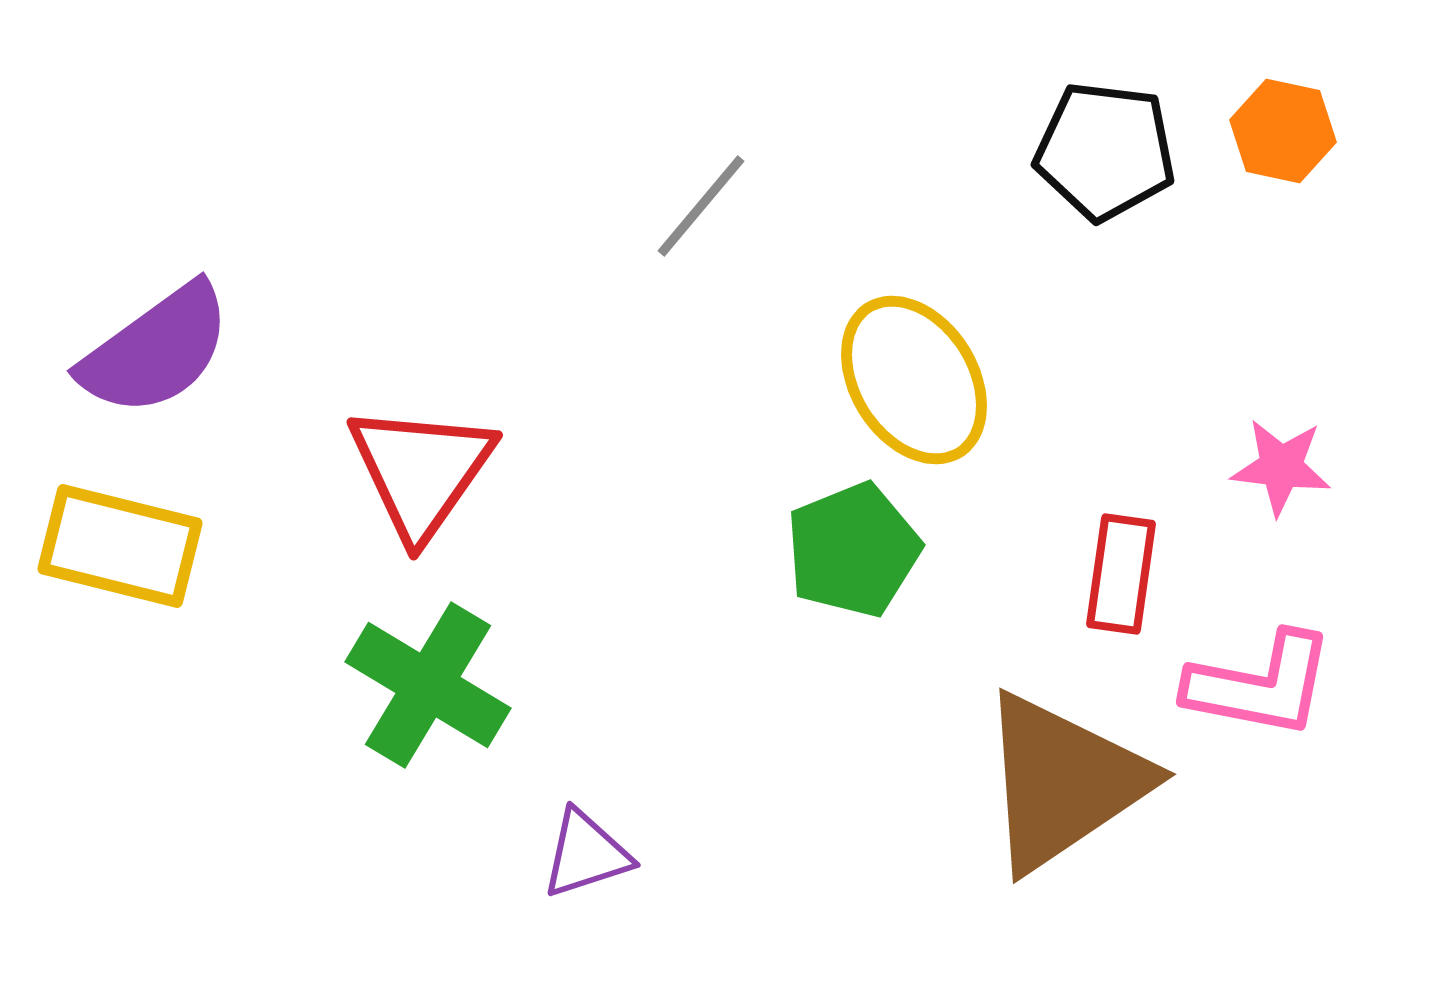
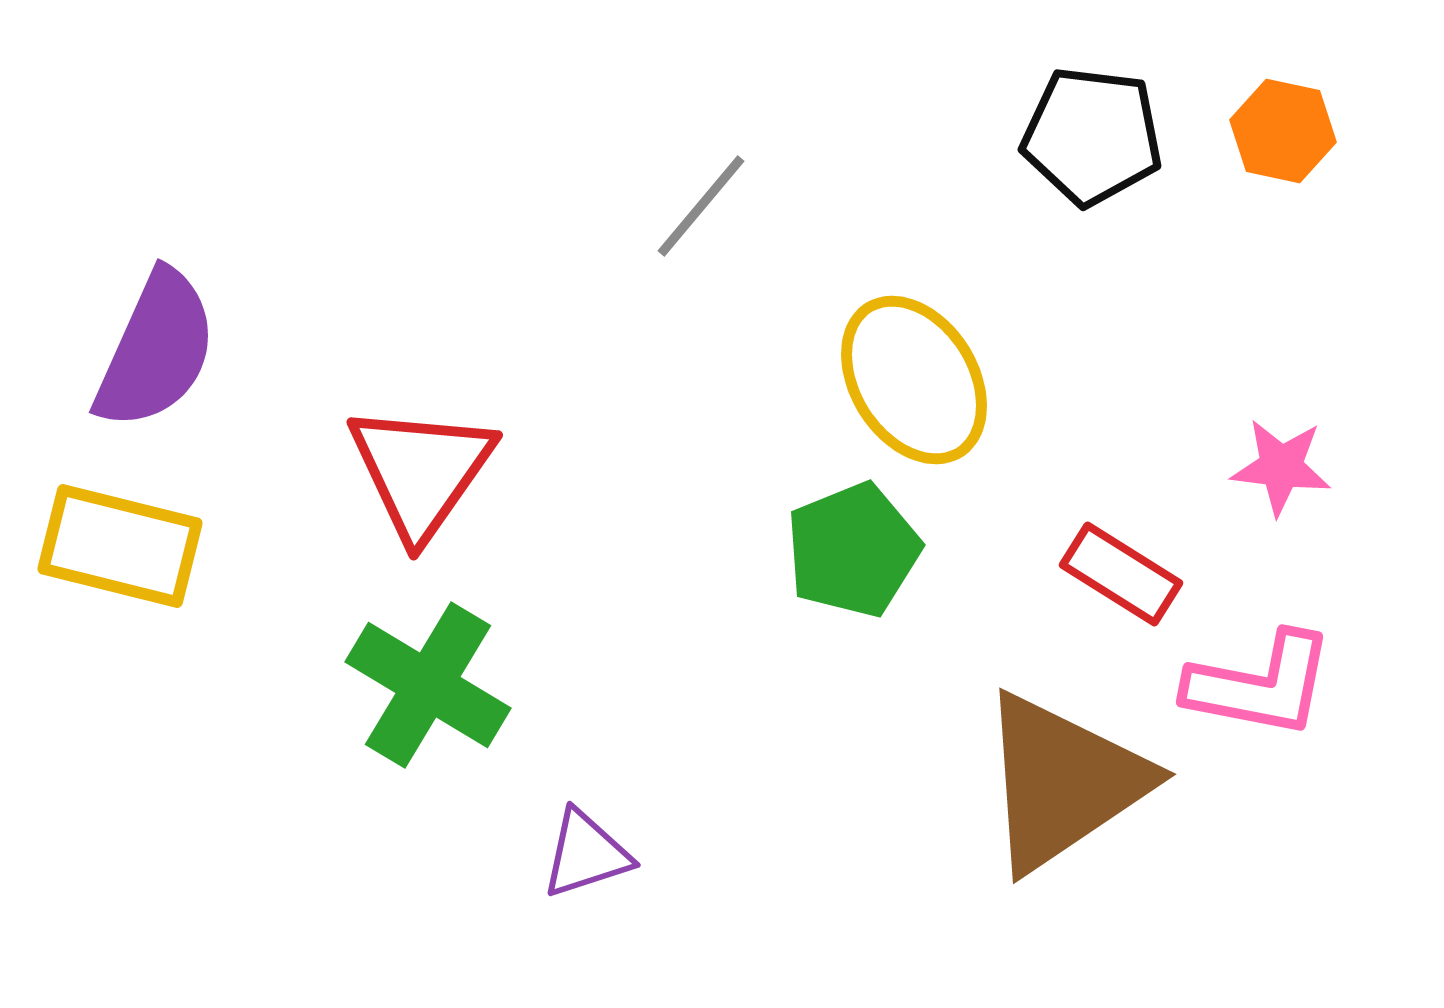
black pentagon: moved 13 px left, 15 px up
purple semicircle: rotated 30 degrees counterclockwise
red rectangle: rotated 66 degrees counterclockwise
